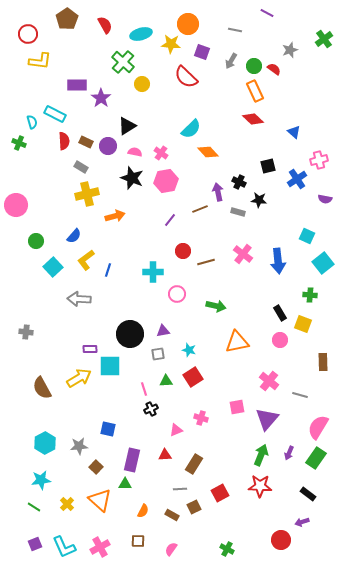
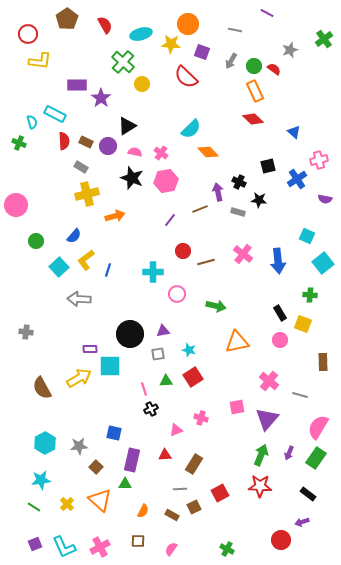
cyan square at (53, 267): moved 6 px right
blue square at (108, 429): moved 6 px right, 4 px down
